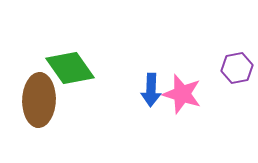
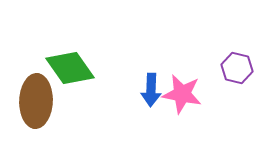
purple hexagon: rotated 24 degrees clockwise
pink star: rotated 6 degrees counterclockwise
brown ellipse: moved 3 px left, 1 px down
